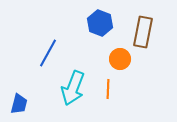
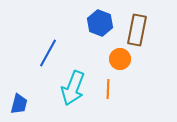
brown rectangle: moved 6 px left, 2 px up
